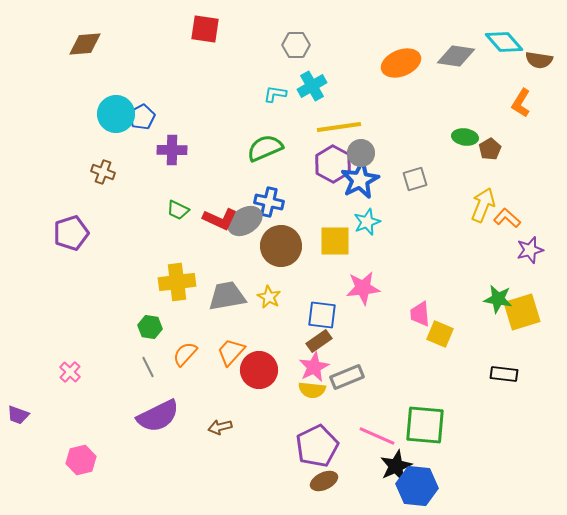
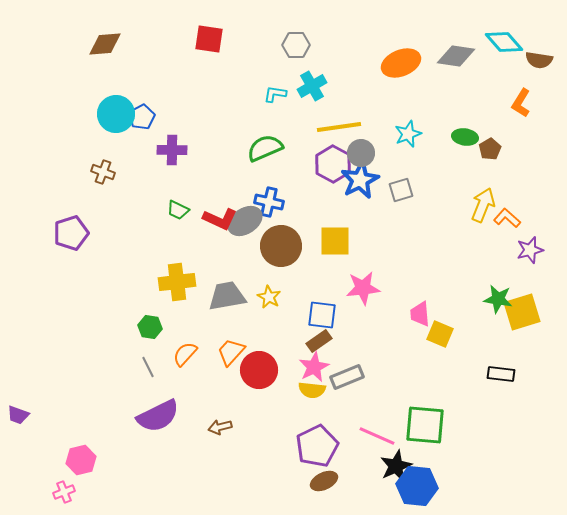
red square at (205, 29): moved 4 px right, 10 px down
brown diamond at (85, 44): moved 20 px right
gray square at (415, 179): moved 14 px left, 11 px down
cyan star at (367, 222): moved 41 px right, 88 px up
pink cross at (70, 372): moved 6 px left, 120 px down; rotated 25 degrees clockwise
black rectangle at (504, 374): moved 3 px left
